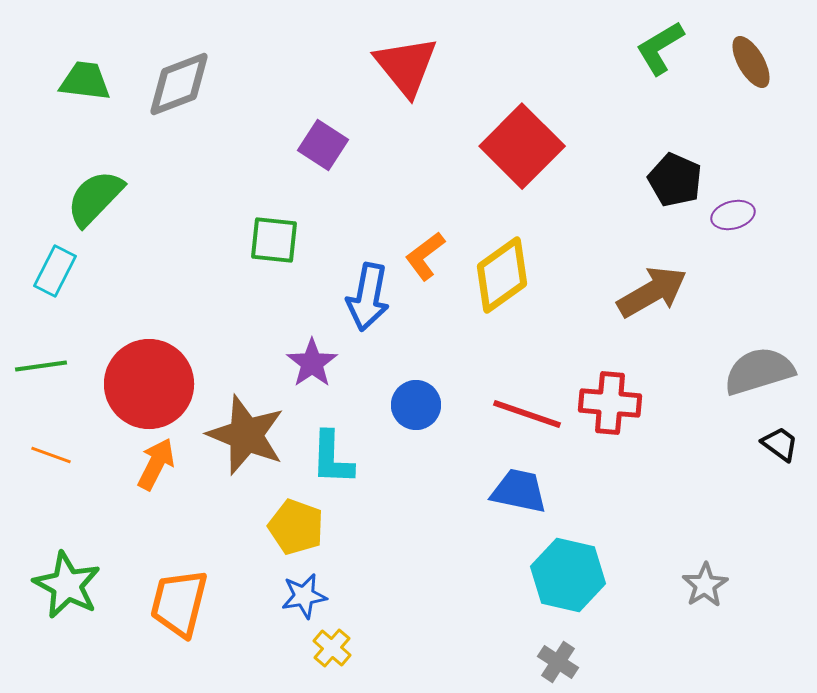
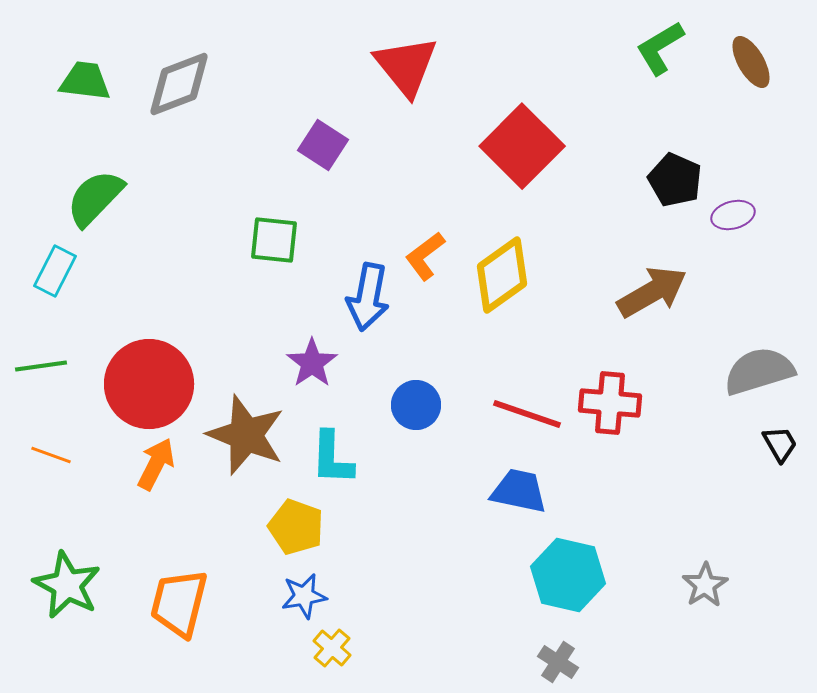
black trapezoid: rotated 24 degrees clockwise
